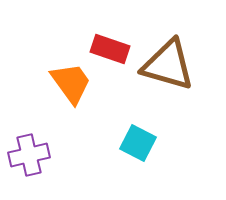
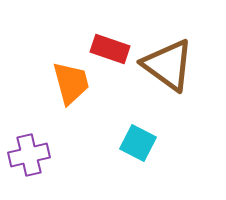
brown triangle: rotated 20 degrees clockwise
orange trapezoid: rotated 21 degrees clockwise
